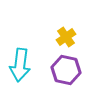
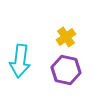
cyan arrow: moved 4 px up
